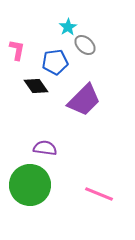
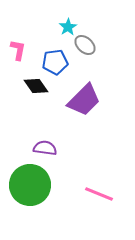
pink L-shape: moved 1 px right
